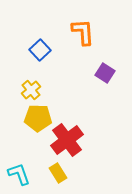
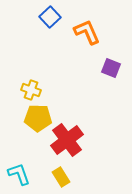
orange L-shape: moved 4 px right; rotated 20 degrees counterclockwise
blue square: moved 10 px right, 33 px up
purple square: moved 6 px right, 5 px up; rotated 12 degrees counterclockwise
yellow cross: rotated 30 degrees counterclockwise
yellow rectangle: moved 3 px right, 4 px down
